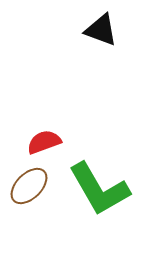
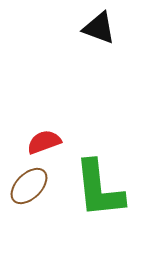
black triangle: moved 2 px left, 2 px up
green L-shape: rotated 24 degrees clockwise
